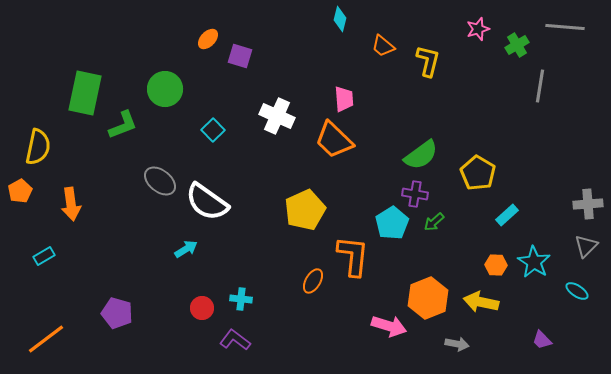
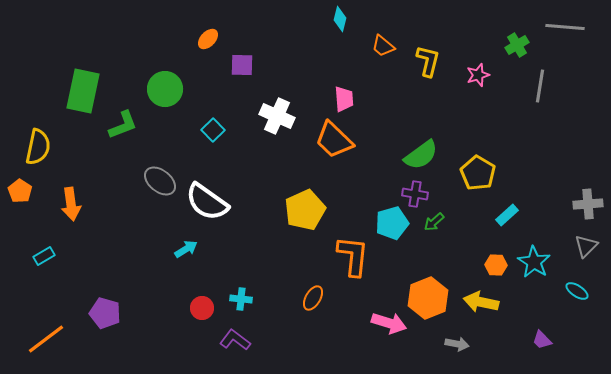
pink star at (478, 29): moved 46 px down
purple square at (240, 56): moved 2 px right, 9 px down; rotated 15 degrees counterclockwise
green rectangle at (85, 93): moved 2 px left, 2 px up
orange pentagon at (20, 191): rotated 10 degrees counterclockwise
cyan pentagon at (392, 223): rotated 16 degrees clockwise
orange ellipse at (313, 281): moved 17 px down
purple pentagon at (117, 313): moved 12 px left
pink arrow at (389, 326): moved 3 px up
